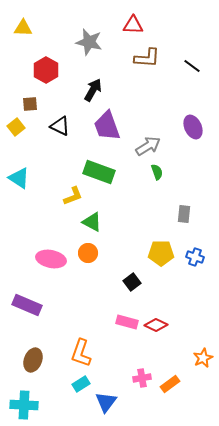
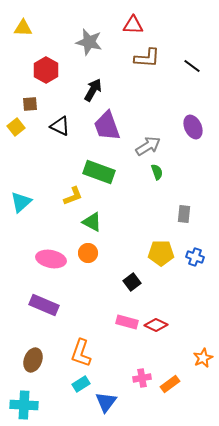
cyan triangle: moved 2 px right, 24 px down; rotated 45 degrees clockwise
purple rectangle: moved 17 px right
